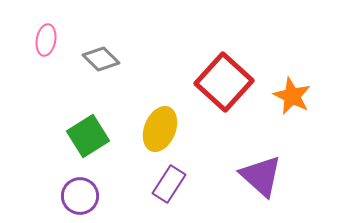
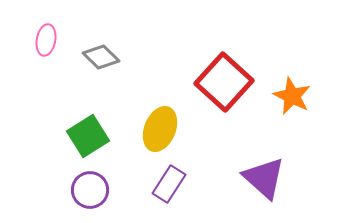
gray diamond: moved 2 px up
purple triangle: moved 3 px right, 2 px down
purple circle: moved 10 px right, 6 px up
